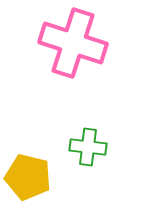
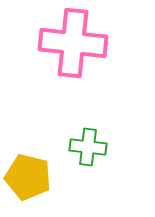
pink cross: rotated 12 degrees counterclockwise
